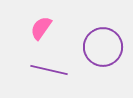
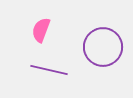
pink semicircle: moved 2 px down; rotated 15 degrees counterclockwise
